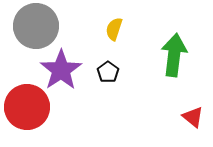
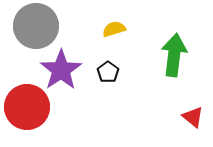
yellow semicircle: rotated 55 degrees clockwise
